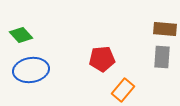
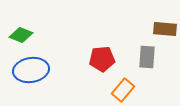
green diamond: rotated 25 degrees counterclockwise
gray rectangle: moved 15 px left
